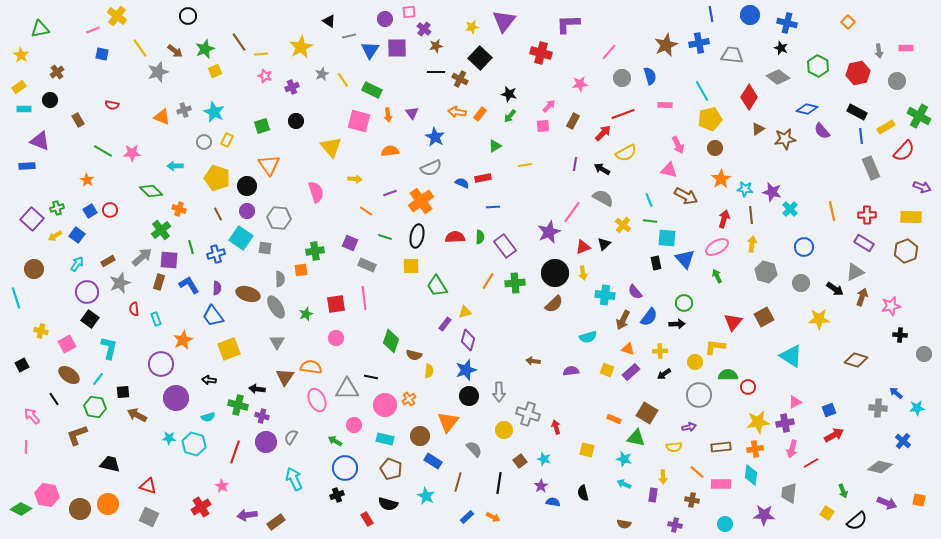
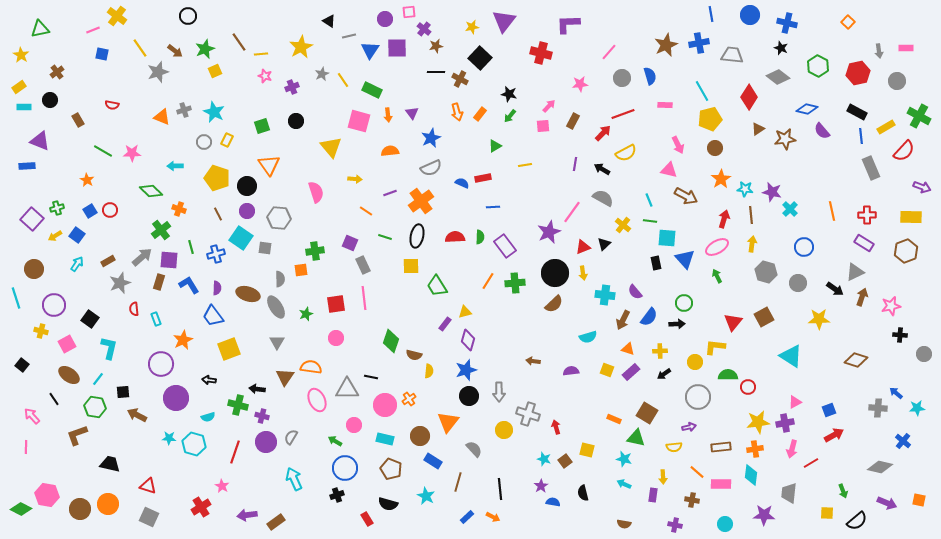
cyan rectangle at (24, 109): moved 2 px up
orange arrow at (457, 112): rotated 114 degrees counterclockwise
blue star at (435, 137): moved 4 px left, 1 px down; rotated 18 degrees clockwise
gray rectangle at (367, 265): moved 4 px left; rotated 42 degrees clockwise
gray circle at (801, 283): moved 3 px left
purple circle at (87, 292): moved 33 px left, 13 px down
black square at (22, 365): rotated 24 degrees counterclockwise
gray circle at (699, 395): moved 1 px left, 2 px down
brown square at (520, 461): moved 45 px right
black line at (499, 483): moved 1 px right, 6 px down; rotated 15 degrees counterclockwise
yellow square at (827, 513): rotated 32 degrees counterclockwise
